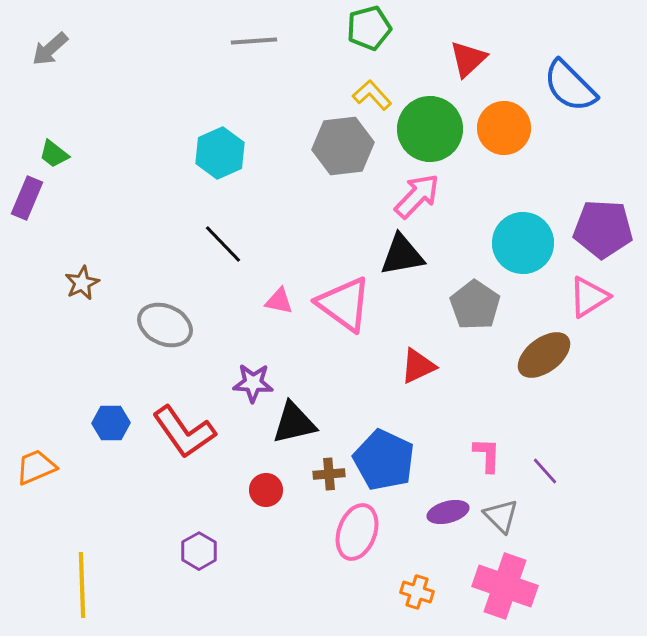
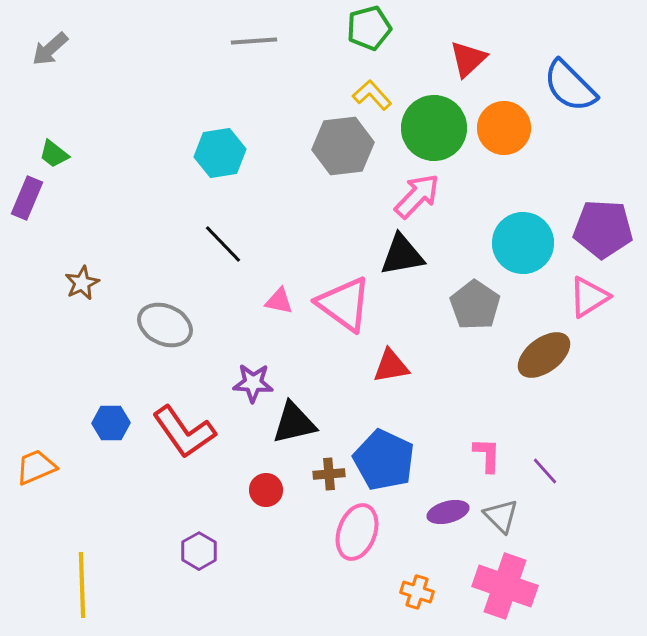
green circle at (430, 129): moved 4 px right, 1 px up
cyan hexagon at (220, 153): rotated 15 degrees clockwise
red triangle at (418, 366): moved 27 px left; rotated 15 degrees clockwise
